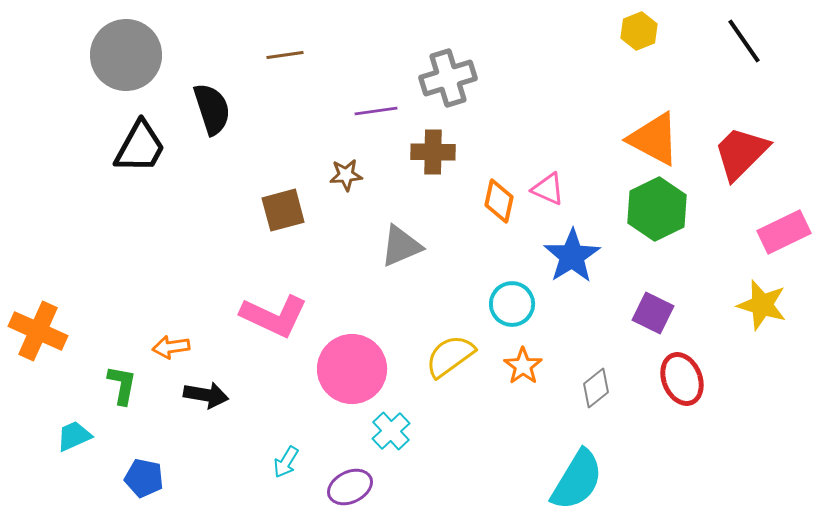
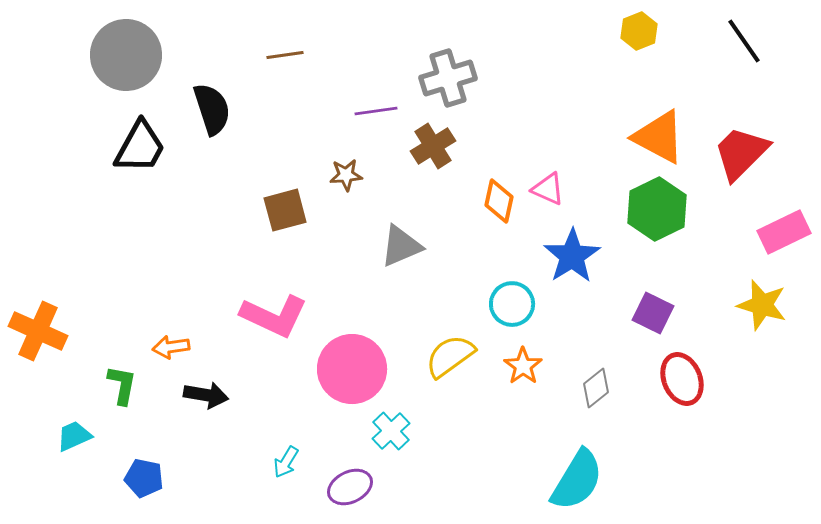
orange triangle: moved 5 px right, 2 px up
brown cross: moved 6 px up; rotated 33 degrees counterclockwise
brown square: moved 2 px right
